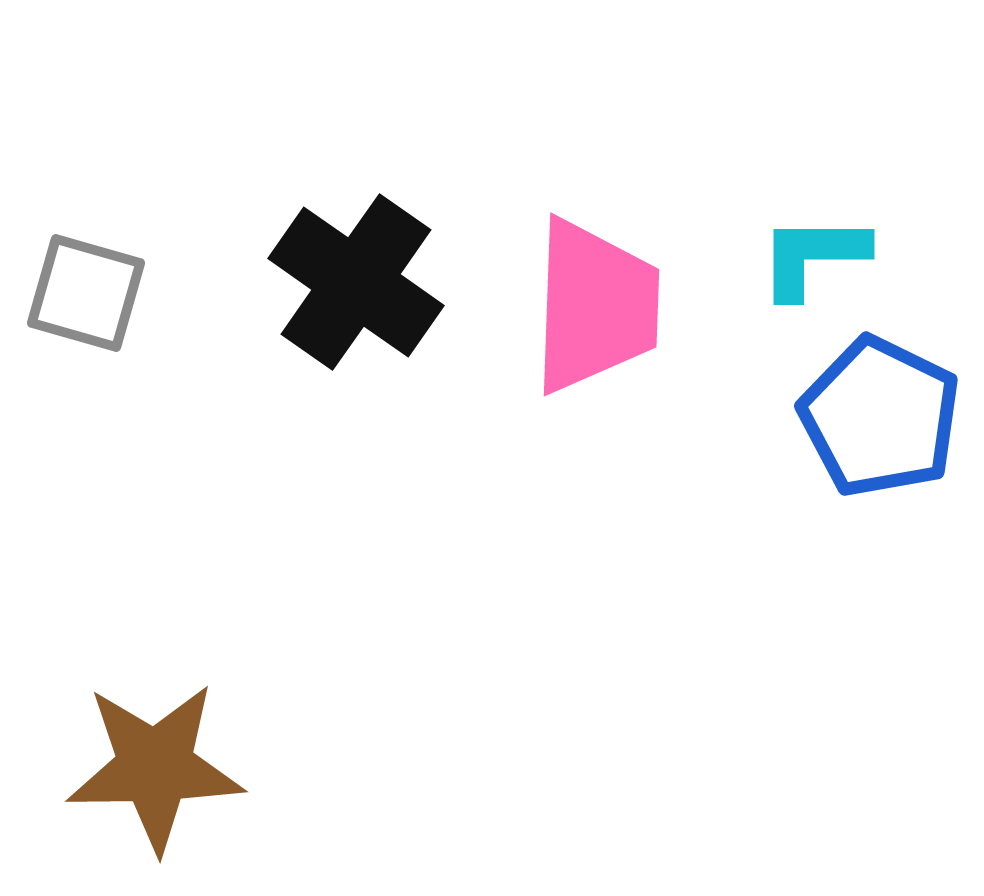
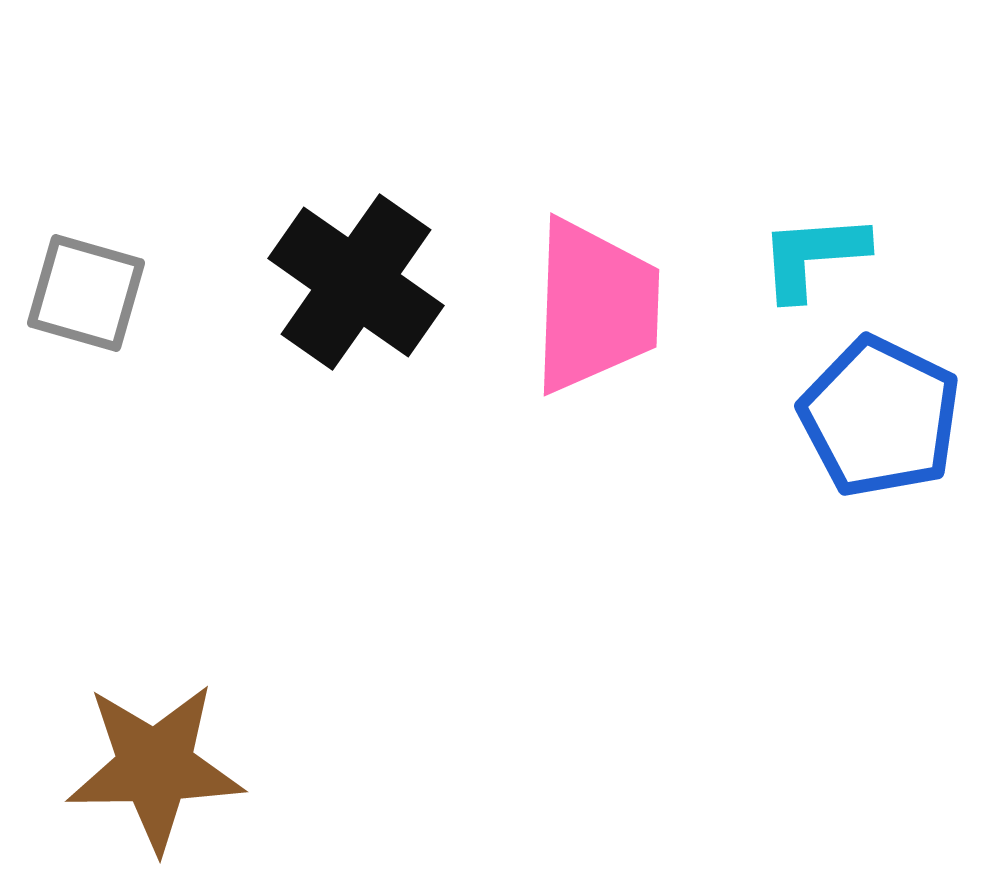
cyan L-shape: rotated 4 degrees counterclockwise
